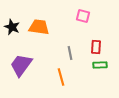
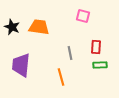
purple trapezoid: rotated 30 degrees counterclockwise
